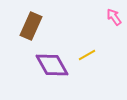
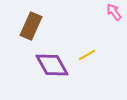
pink arrow: moved 5 px up
